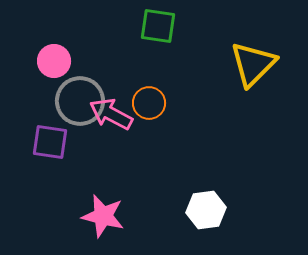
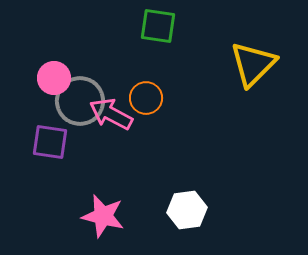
pink circle: moved 17 px down
orange circle: moved 3 px left, 5 px up
white hexagon: moved 19 px left
